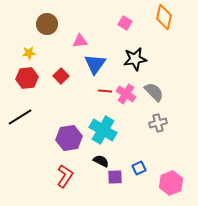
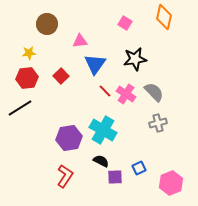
red line: rotated 40 degrees clockwise
black line: moved 9 px up
